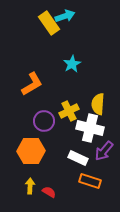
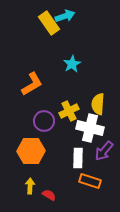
white rectangle: rotated 66 degrees clockwise
red semicircle: moved 3 px down
